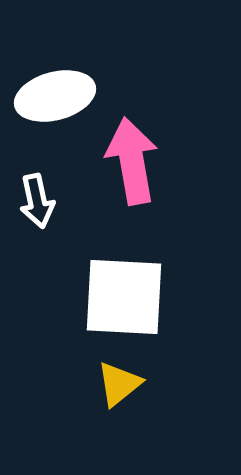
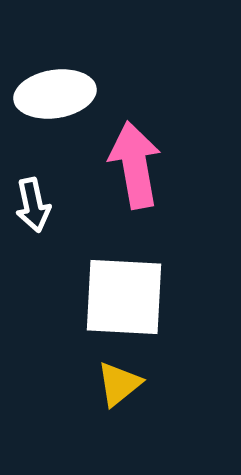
white ellipse: moved 2 px up; rotated 6 degrees clockwise
pink arrow: moved 3 px right, 4 px down
white arrow: moved 4 px left, 4 px down
